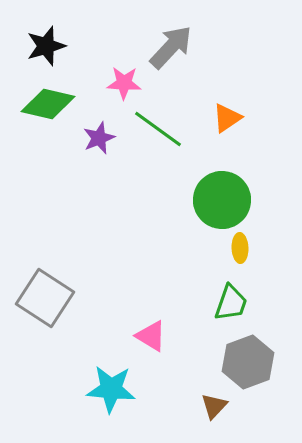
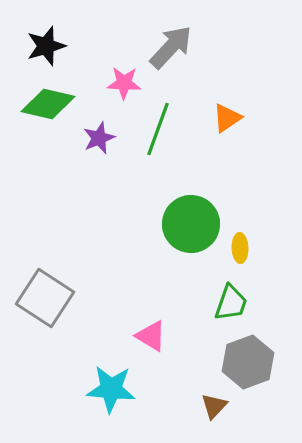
green line: rotated 74 degrees clockwise
green circle: moved 31 px left, 24 px down
